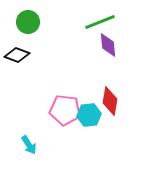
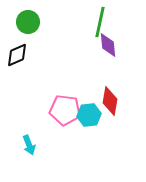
green line: rotated 56 degrees counterclockwise
black diamond: rotated 45 degrees counterclockwise
cyan arrow: rotated 12 degrees clockwise
